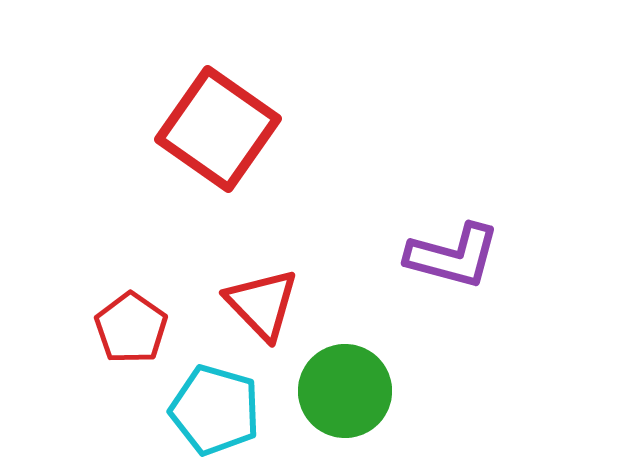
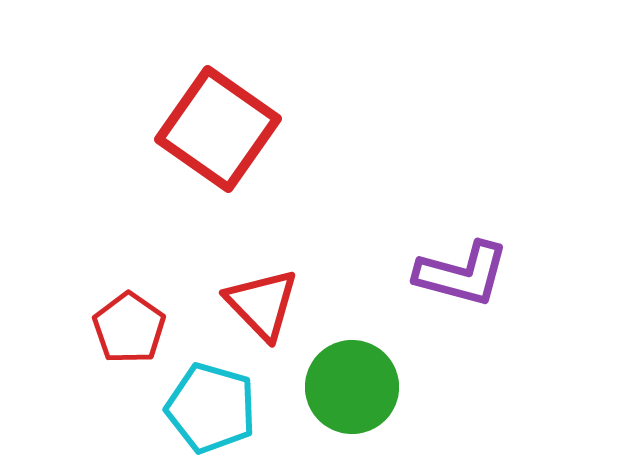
purple L-shape: moved 9 px right, 18 px down
red pentagon: moved 2 px left
green circle: moved 7 px right, 4 px up
cyan pentagon: moved 4 px left, 2 px up
